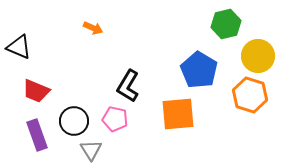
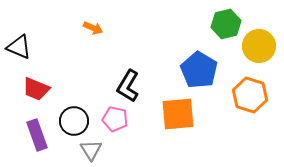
yellow circle: moved 1 px right, 10 px up
red trapezoid: moved 2 px up
